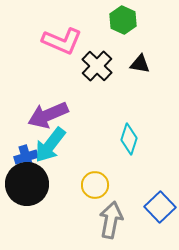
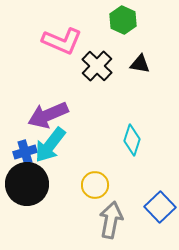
cyan diamond: moved 3 px right, 1 px down
blue cross: moved 1 px left, 5 px up
